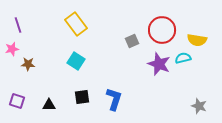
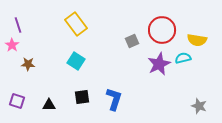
pink star: moved 4 px up; rotated 24 degrees counterclockwise
purple star: rotated 25 degrees clockwise
